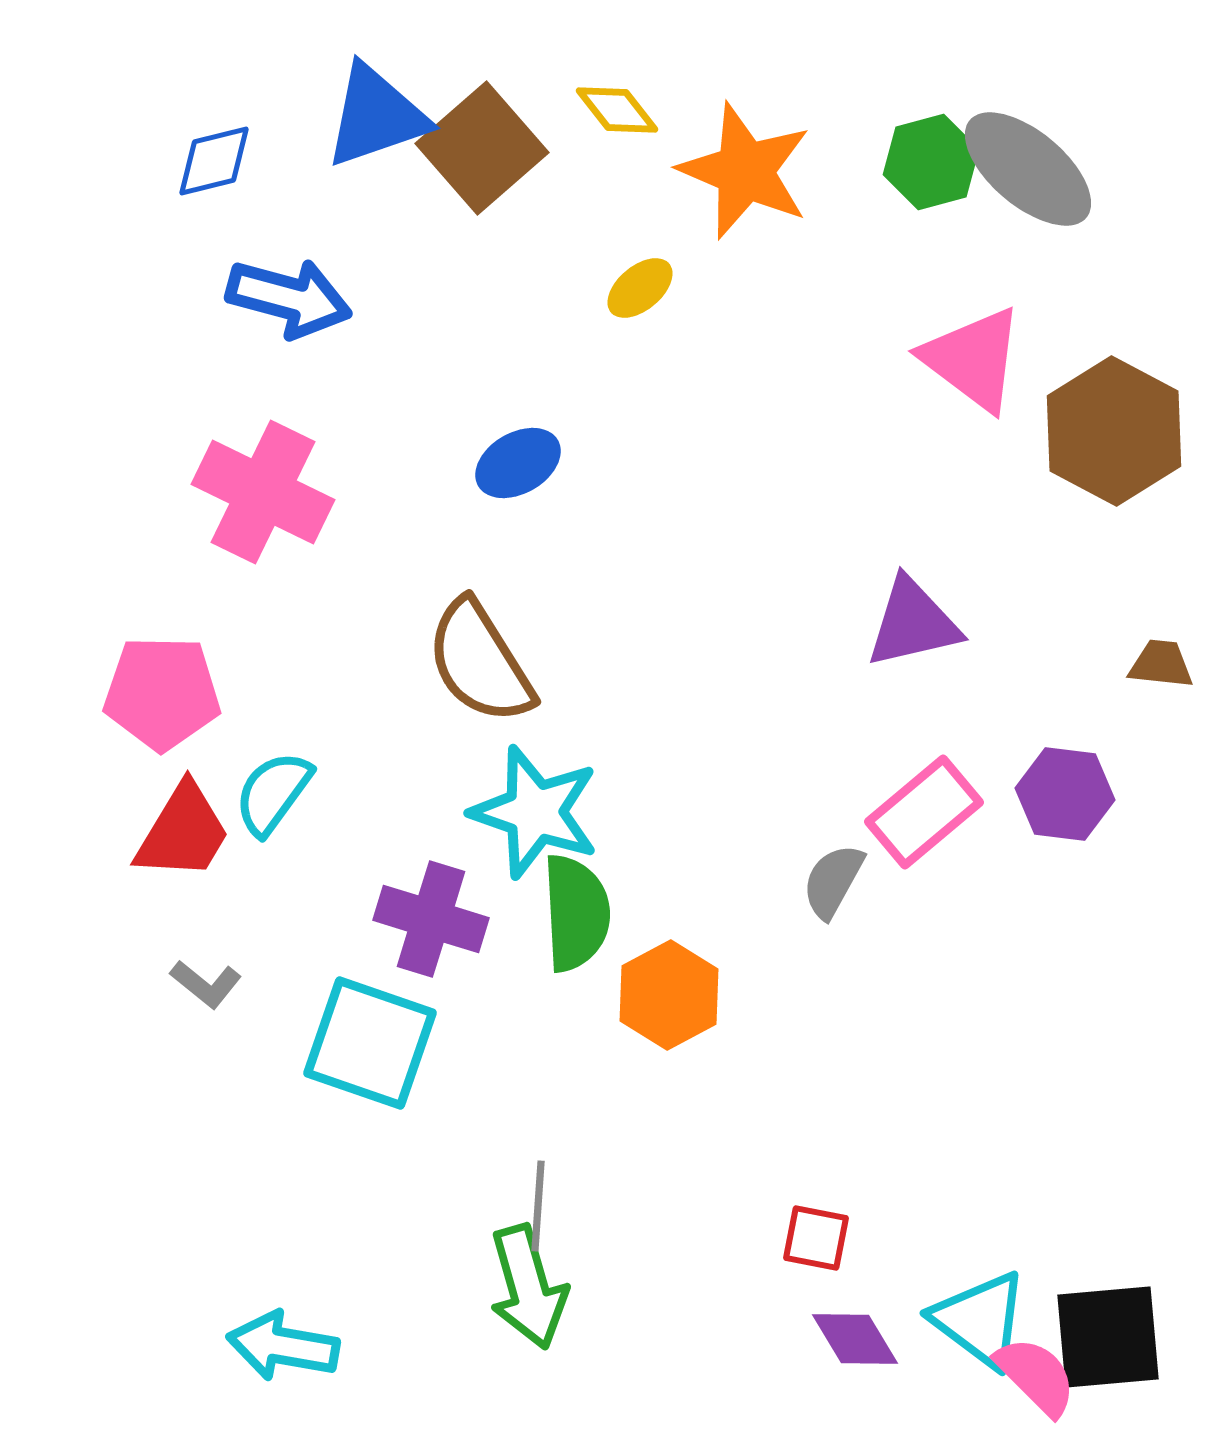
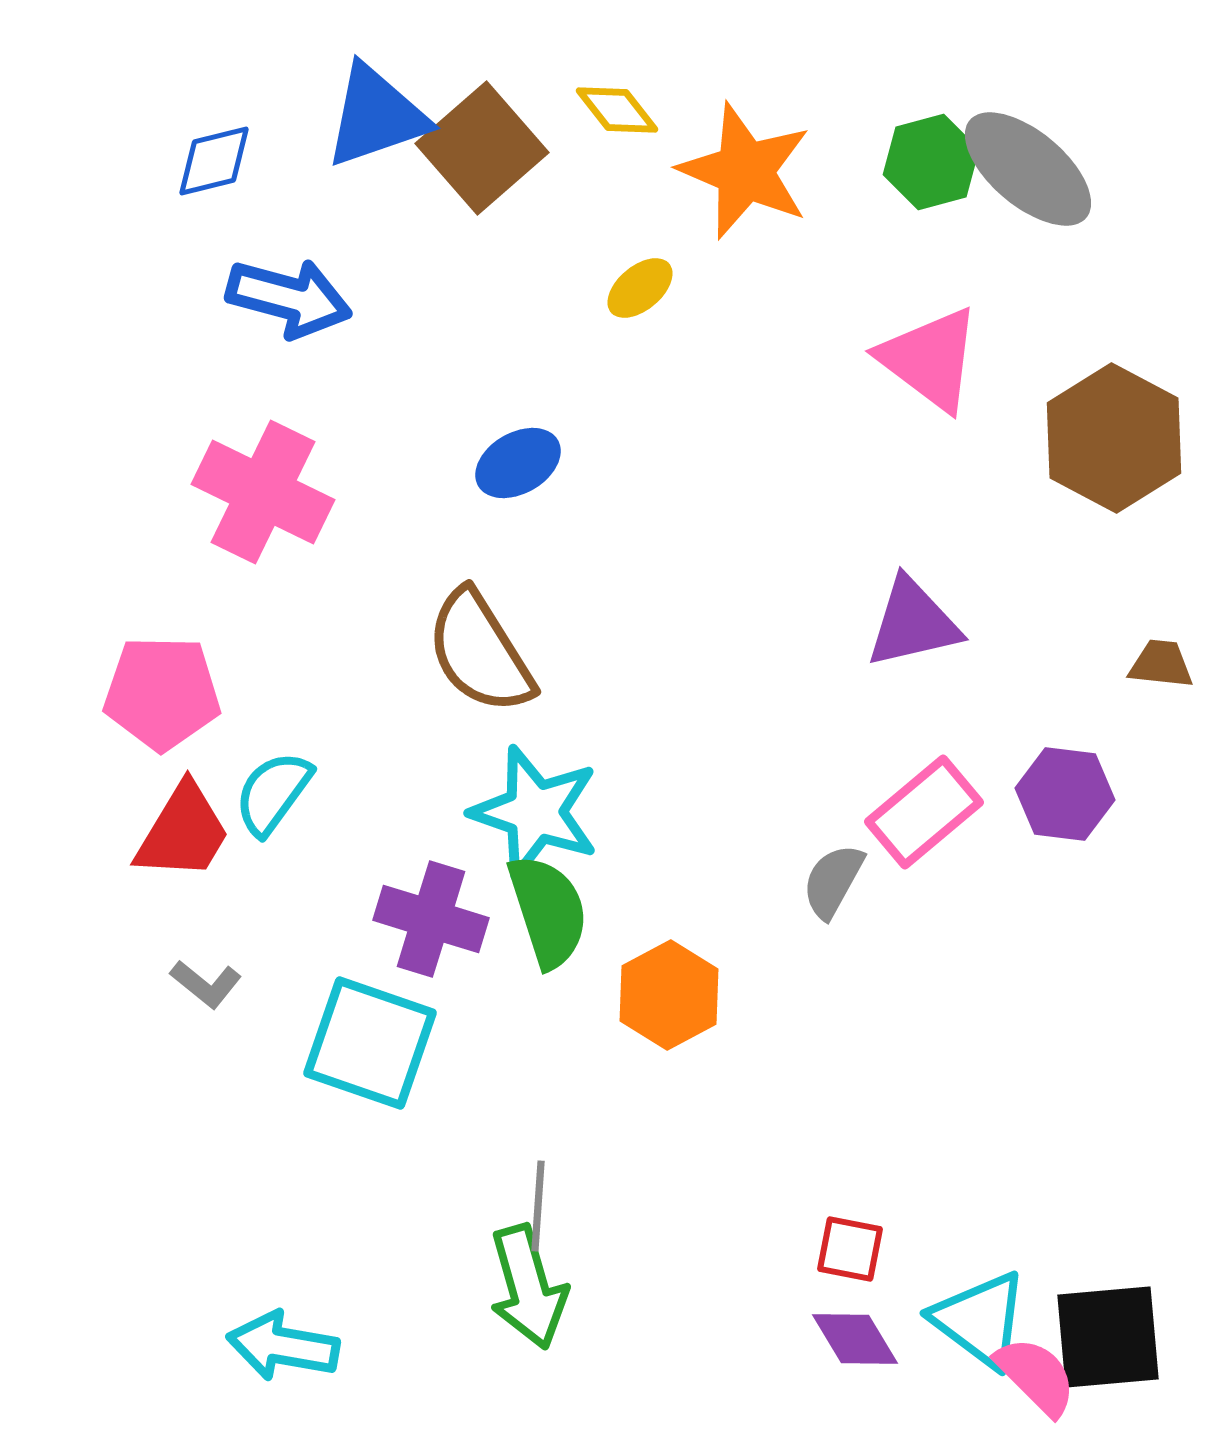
pink triangle: moved 43 px left
brown hexagon: moved 7 px down
brown semicircle: moved 10 px up
green semicircle: moved 28 px left, 2 px up; rotated 15 degrees counterclockwise
red square: moved 34 px right, 11 px down
